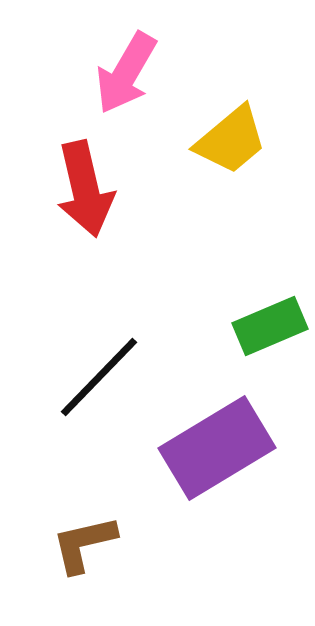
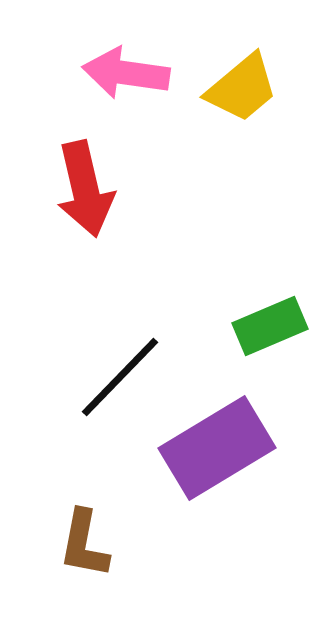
pink arrow: rotated 68 degrees clockwise
yellow trapezoid: moved 11 px right, 52 px up
black line: moved 21 px right
brown L-shape: rotated 66 degrees counterclockwise
